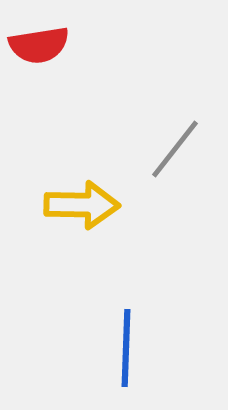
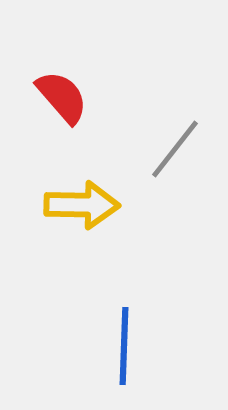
red semicircle: moved 23 px right, 52 px down; rotated 122 degrees counterclockwise
blue line: moved 2 px left, 2 px up
